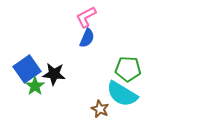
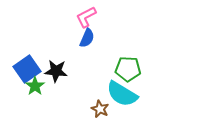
black star: moved 2 px right, 3 px up
